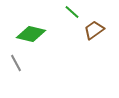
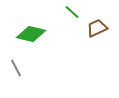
brown trapezoid: moved 3 px right, 2 px up; rotated 10 degrees clockwise
gray line: moved 5 px down
